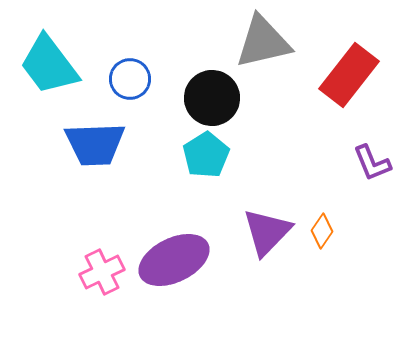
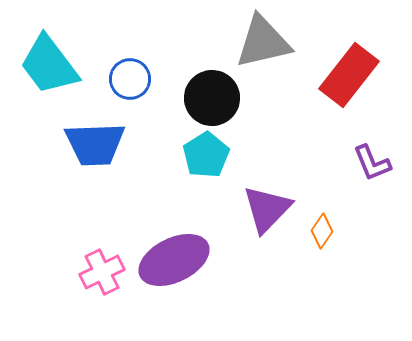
purple triangle: moved 23 px up
